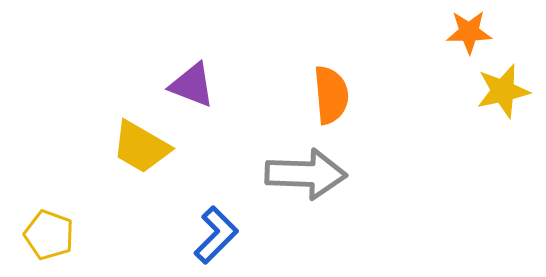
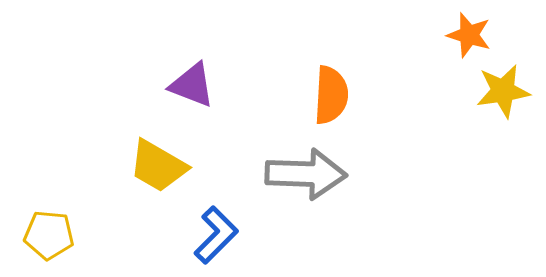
orange star: moved 3 px down; rotated 18 degrees clockwise
yellow star: rotated 4 degrees clockwise
orange semicircle: rotated 8 degrees clockwise
yellow trapezoid: moved 17 px right, 19 px down
yellow pentagon: rotated 15 degrees counterclockwise
